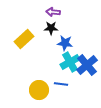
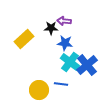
purple arrow: moved 11 px right, 9 px down
cyan cross: rotated 24 degrees counterclockwise
